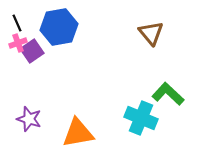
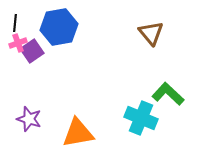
black line: moved 2 px left; rotated 30 degrees clockwise
